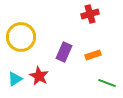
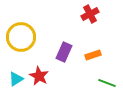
red cross: rotated 12 degrees counterclockwise
cyan triangle: moved 1 px right
